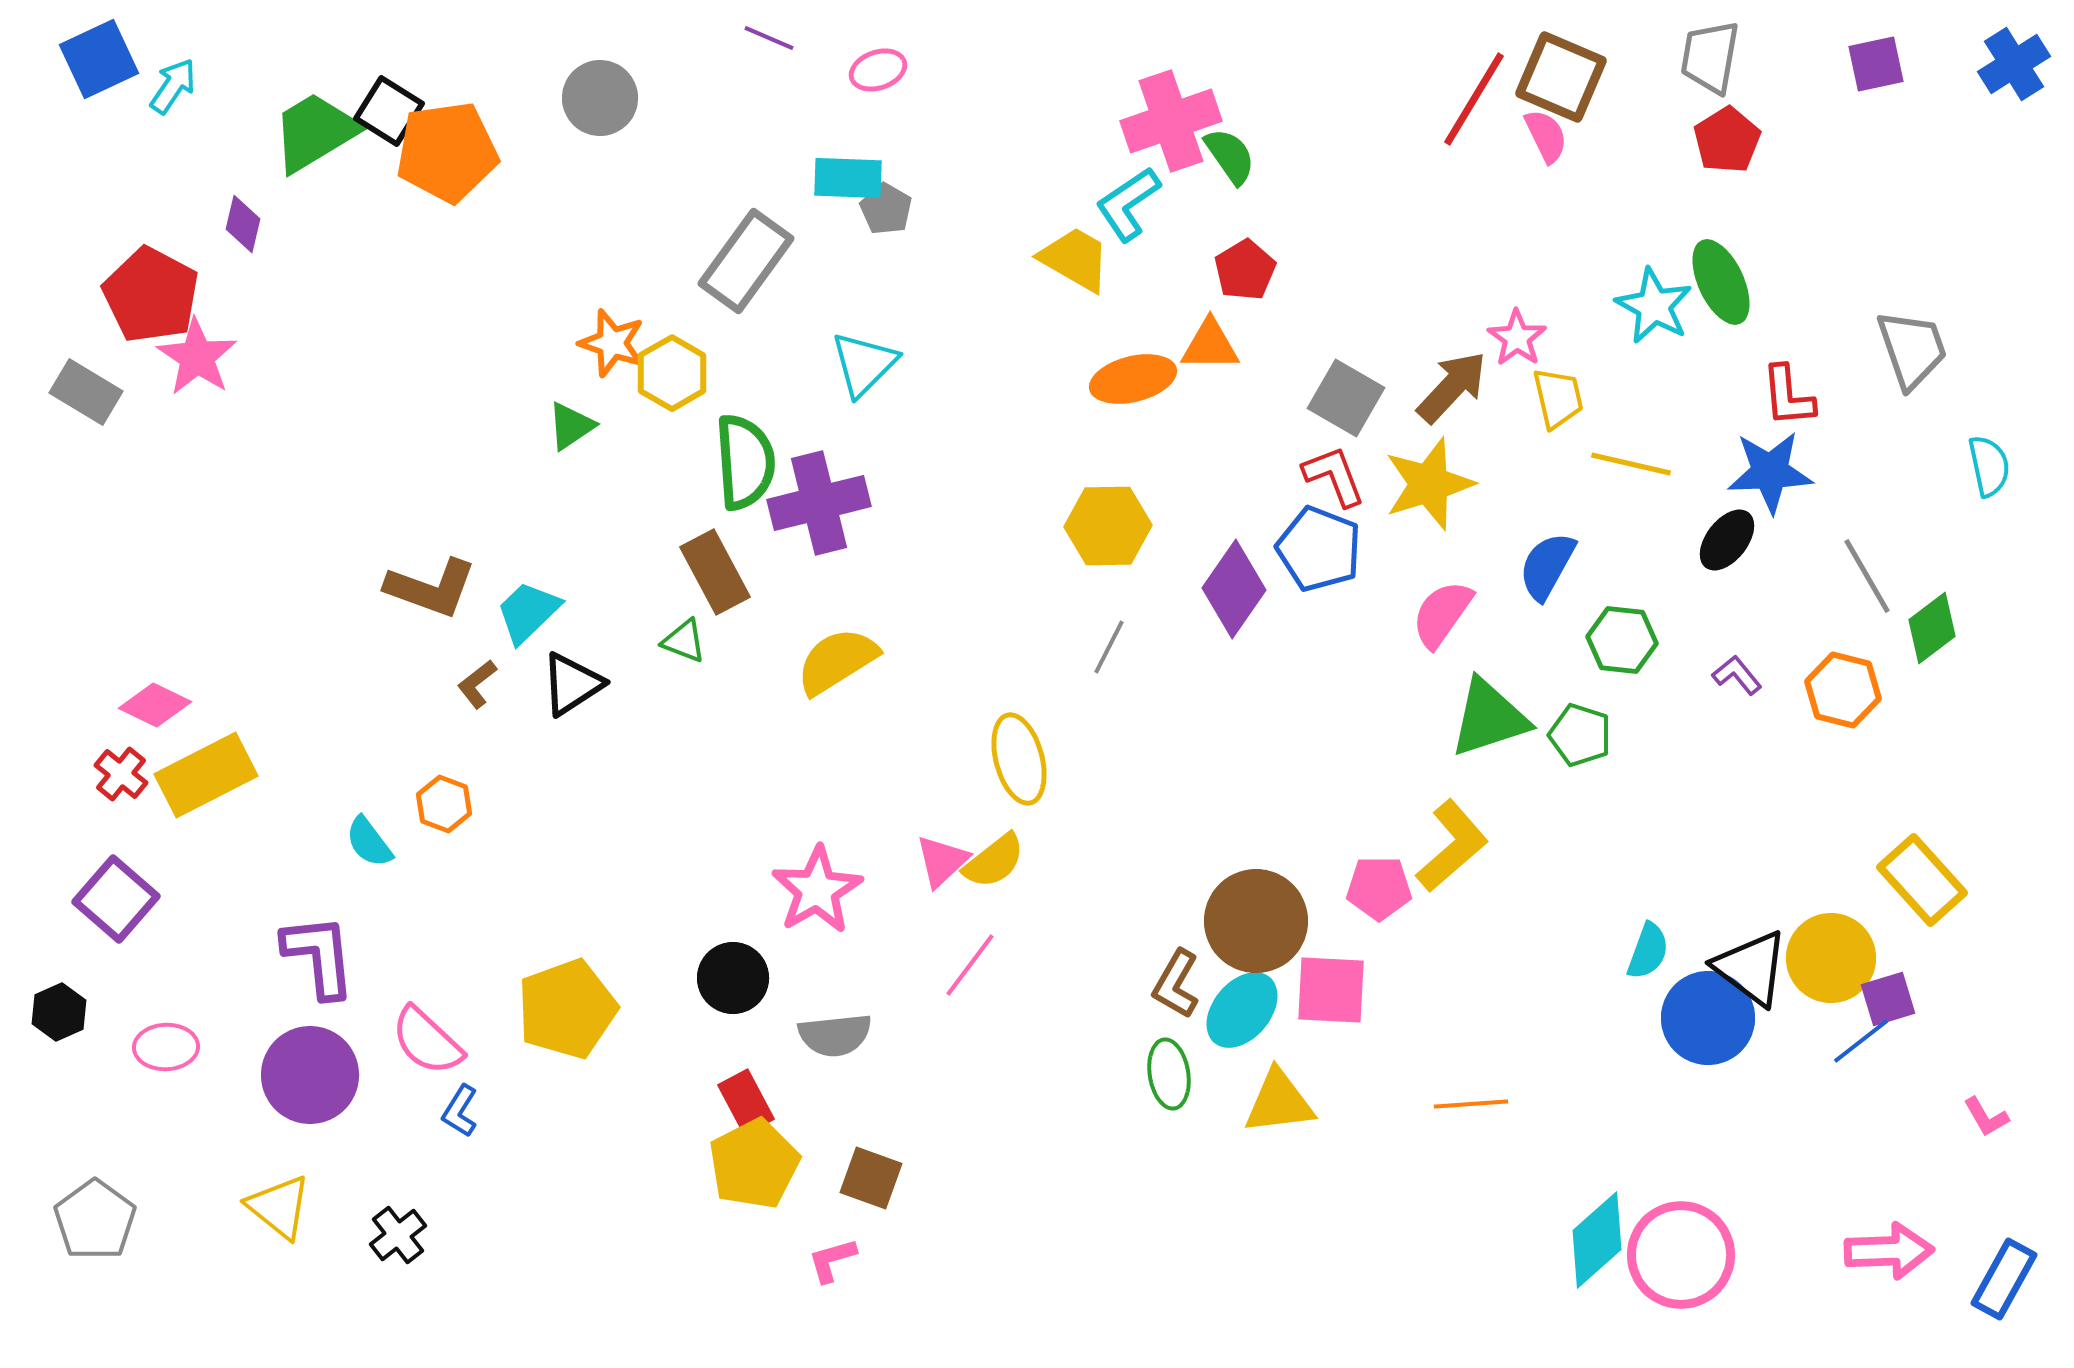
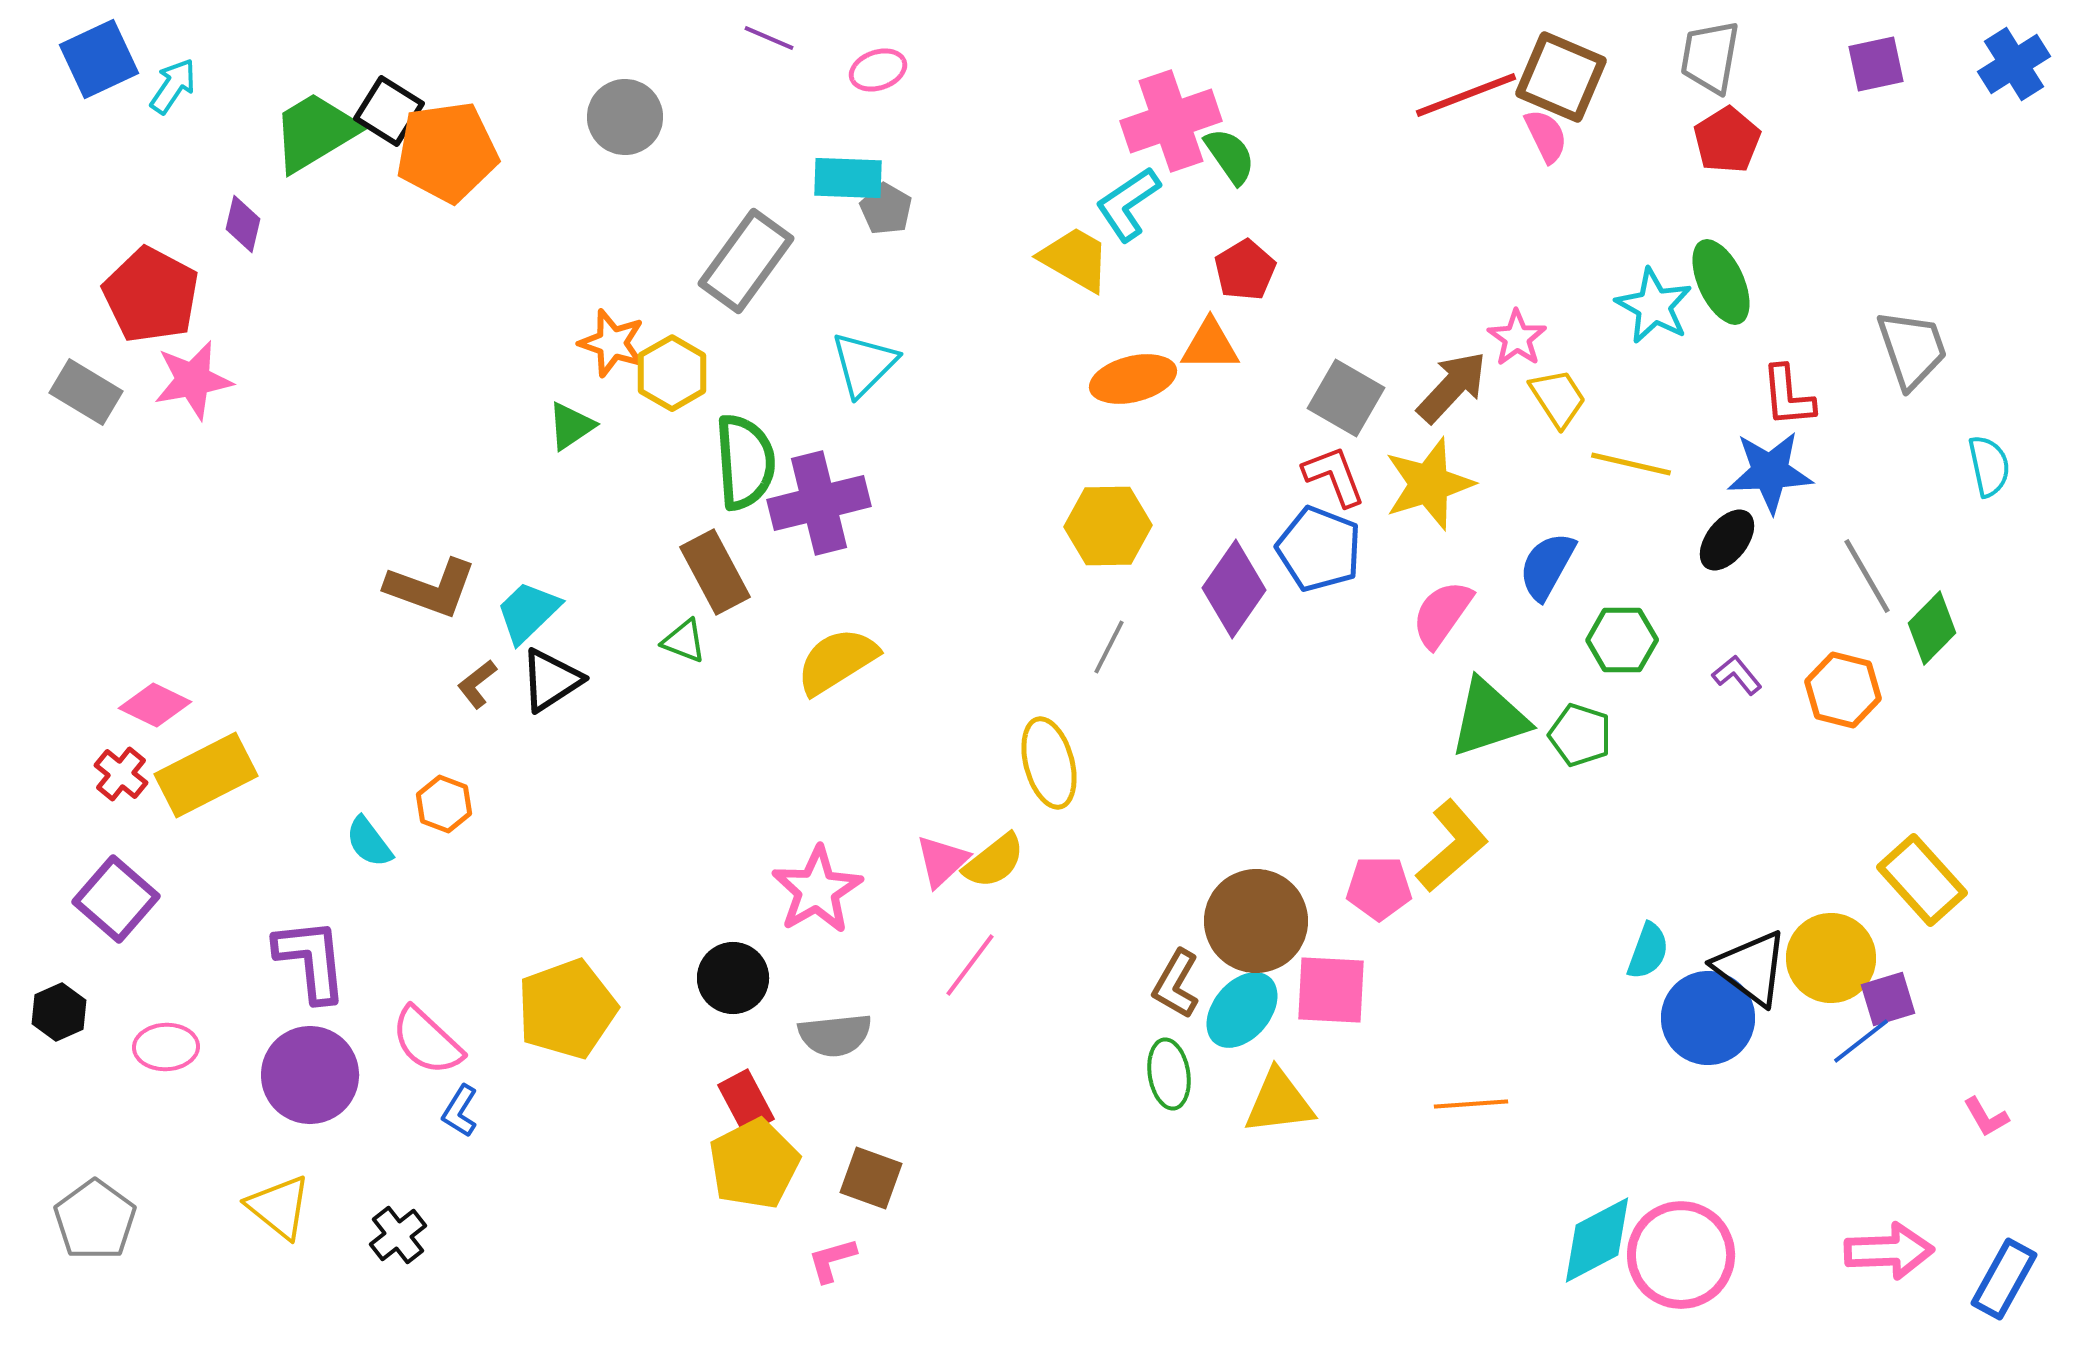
gray circle at (600, 98): moved 25 px right, 19 px down
red line at (1474, 99): moved 8 px left, 4 px up; rotated 38 degrees clockwise
pink star at (197, 357): moved 4 px left, 23 px down; rotated 28 degrees clockwise
yellow trapezoid at (1558, 398): rotated 20 degrees counterclockwise
green diamond at (1932, 628): rotated 8 degrees counterclockwise
green hexagon at (1622, 640): rotated 6 degrees counterclockwise
black triangle at (572, 684): moved 21 px left, 4 px up
yellow ellipse at (1019, 759): moved 30 px right, 4 px down
purple L-shape at (319, 956): moved 8 px left, 4 px down
cyan diamond at (1597, 1240): rotated 14 degrees clockwise
